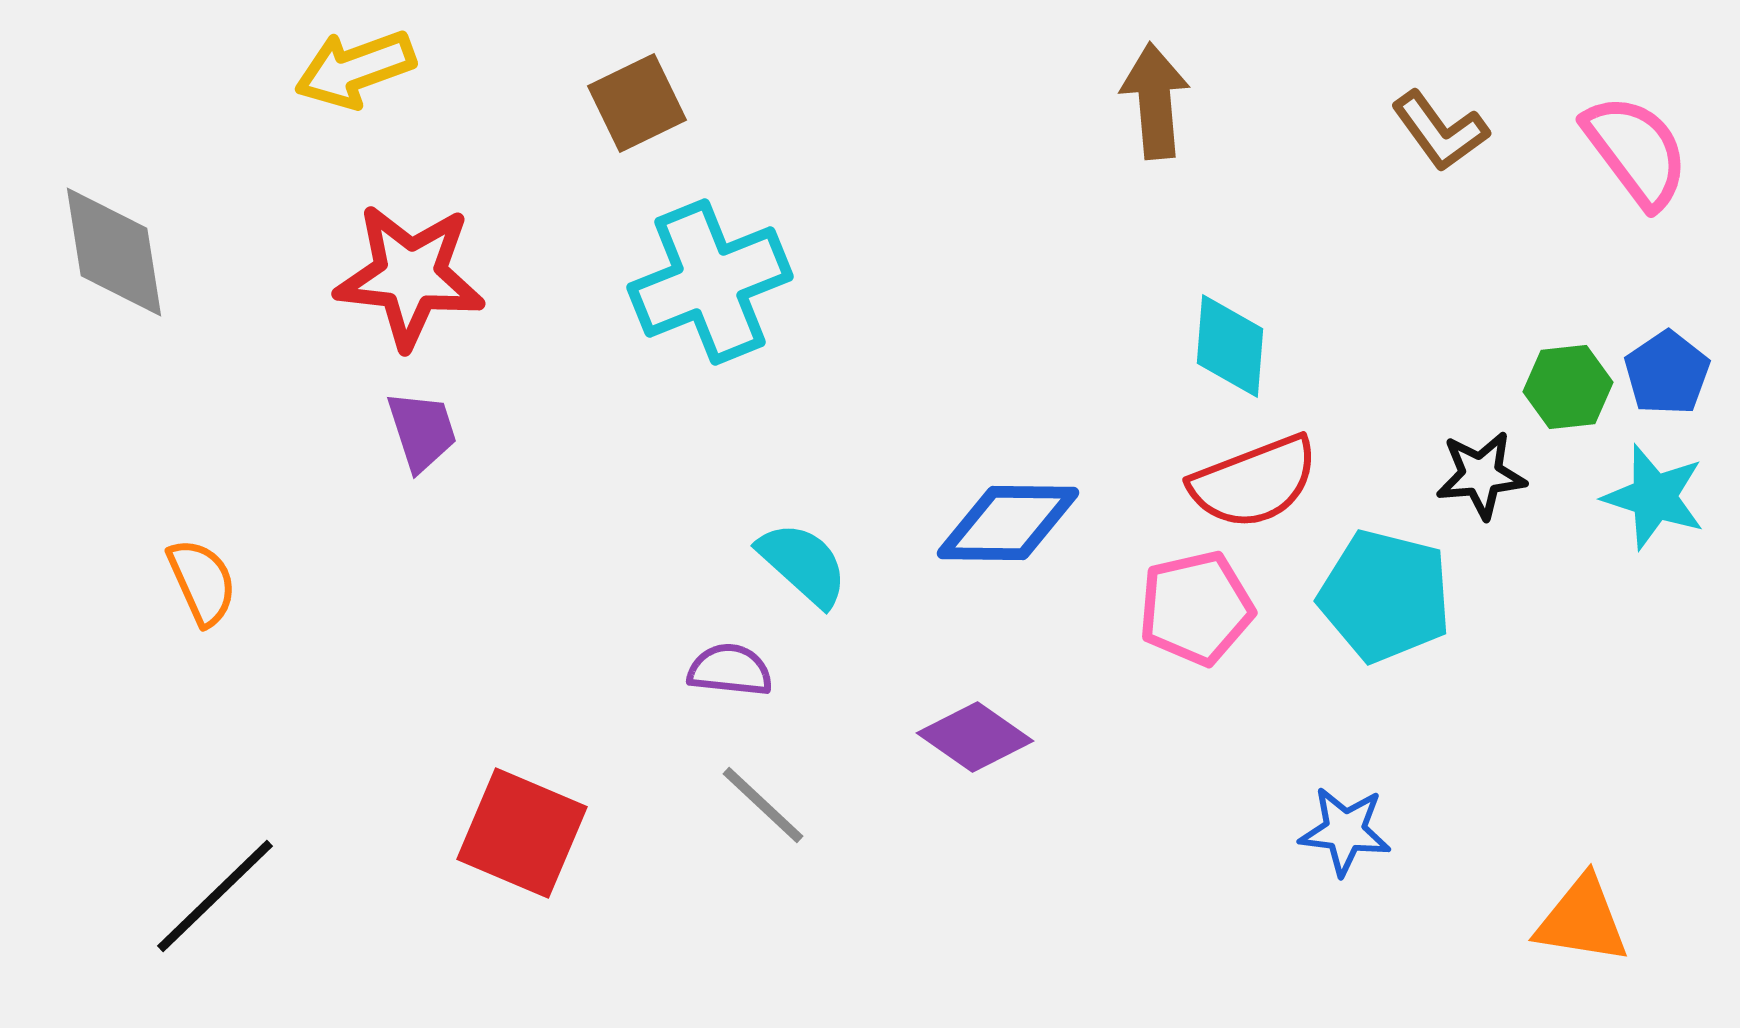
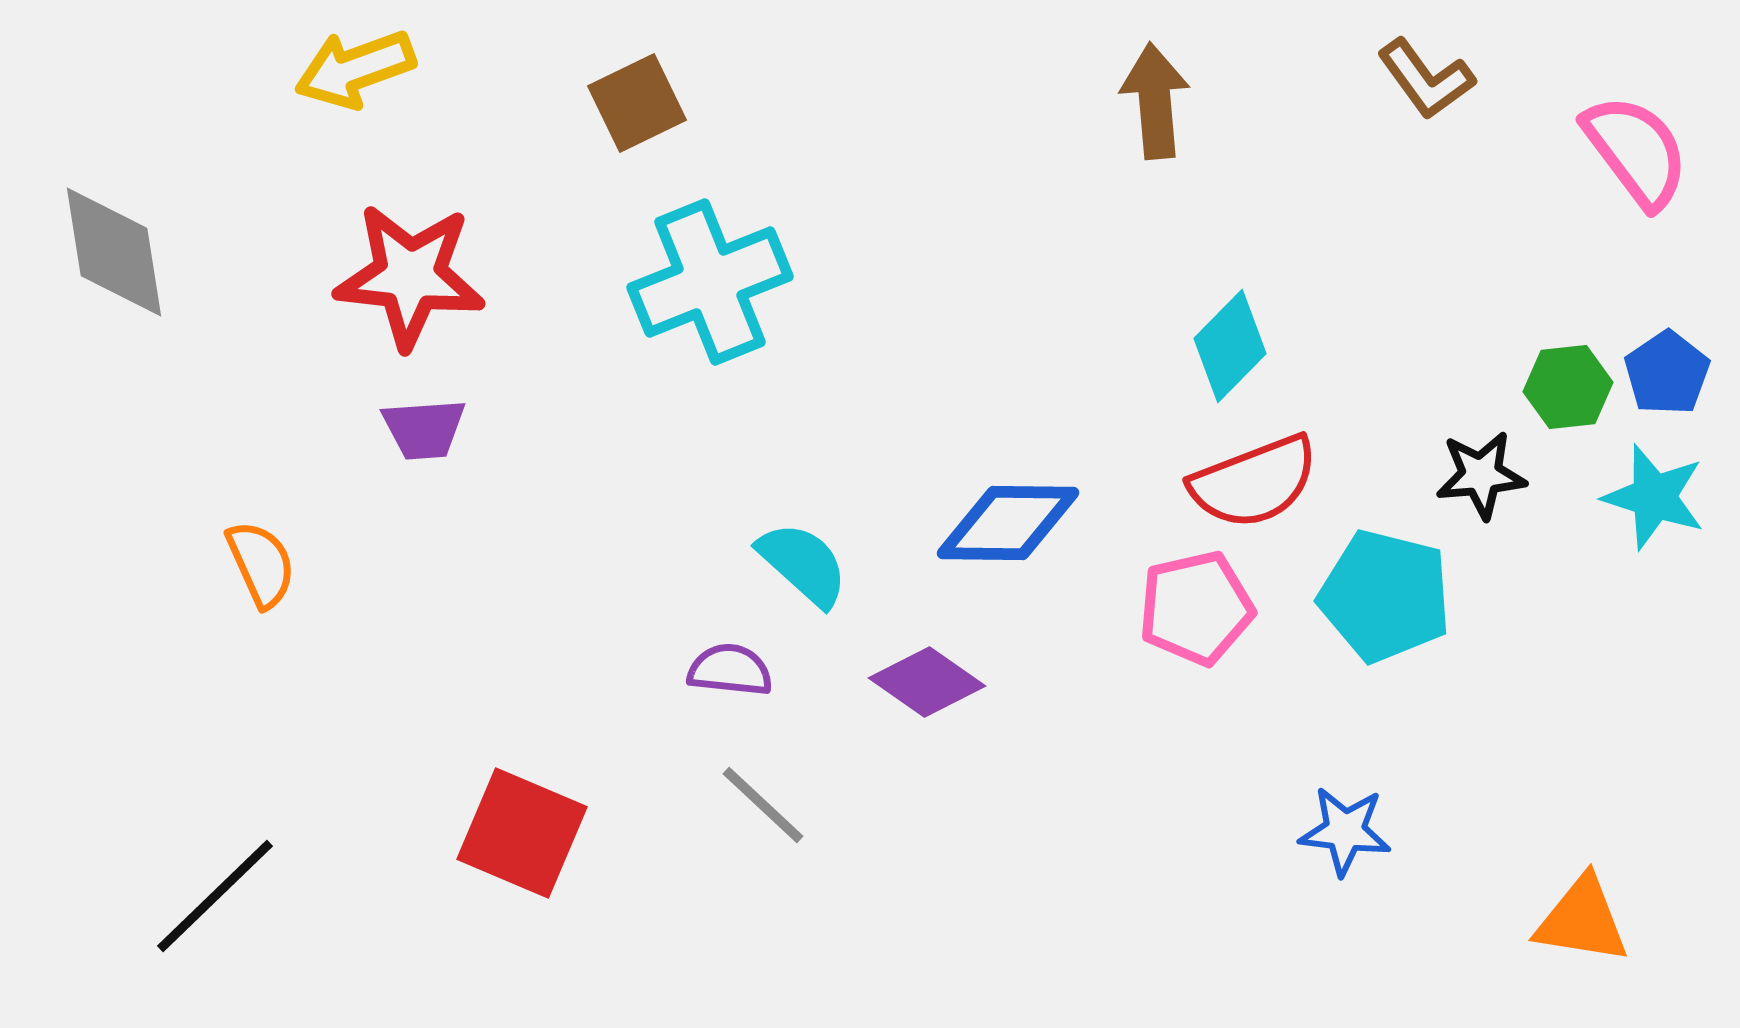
brown L-shape: moved 14 px left, 52 px up
cyan diamond: rotated 40 degrees clockwise
purple trapezoid: moved 2 px right, 2 px up; rotated 104 degrees clockwise
orange semicircle: moved 59 px right, 18 px up
purple diamond: moved 48 px left, 55 px up
